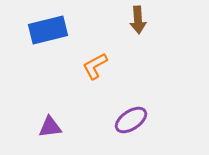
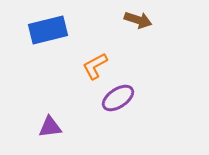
brown arrow: rotated 68 degrees counterclockwise
purple ellipse: moved 13 px left, 22 px up
